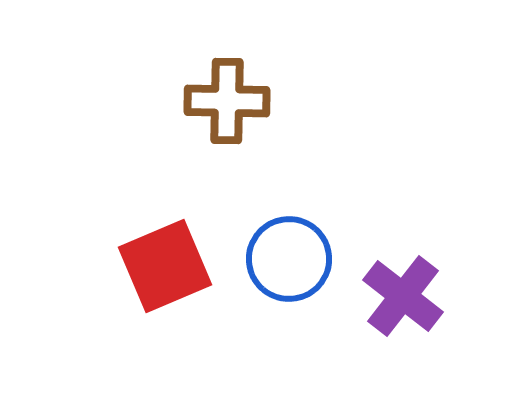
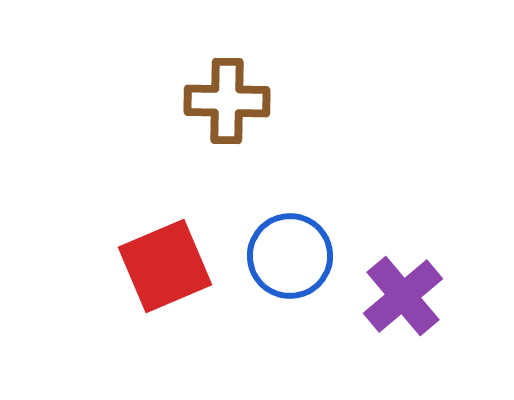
blue circle: moved 1 px right, 3 px up
purple cross: rotated 12 degrees clockwise
